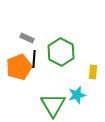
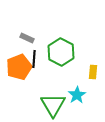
cyan star: rotated 18 degrees counterclockwise
